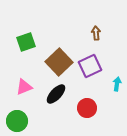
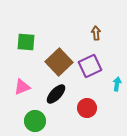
green square: rotated 24 degrees clockwise
pink triangle: moved 2 px left
green circle: moved 18 px right
